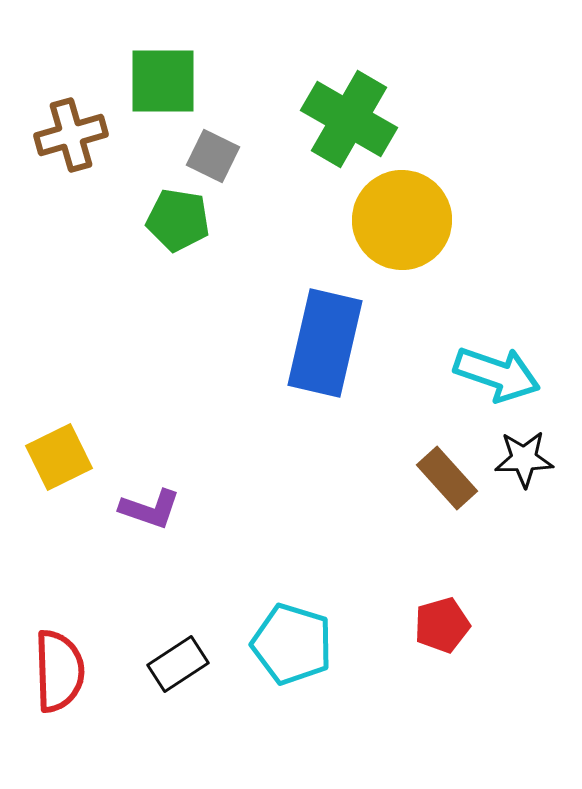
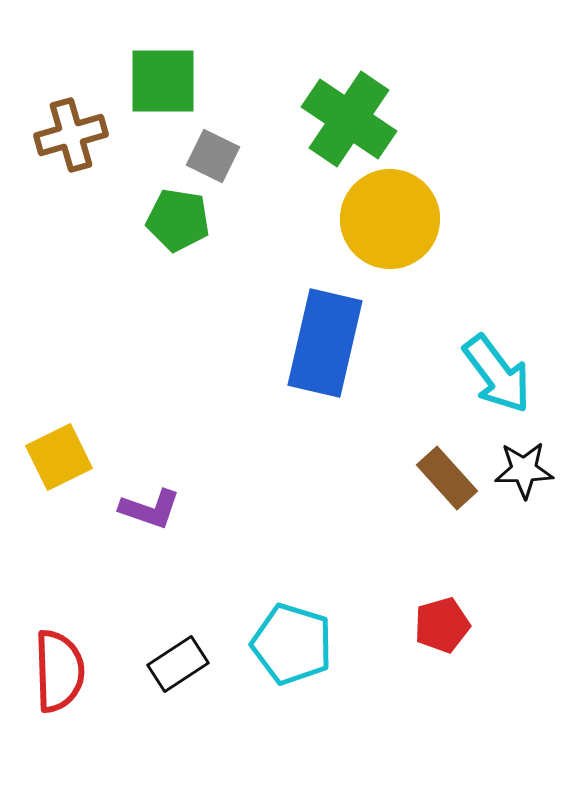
green cross: rotated 4 degrees clockwise
yellow circle: moved 12 px left, 1 px up
cyan arrow: rotated 34 degrees clockwise
black star: moved 11 px down
